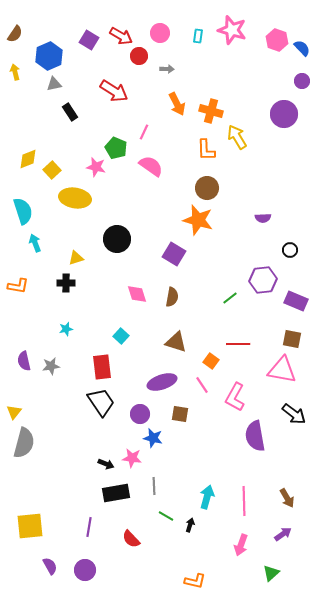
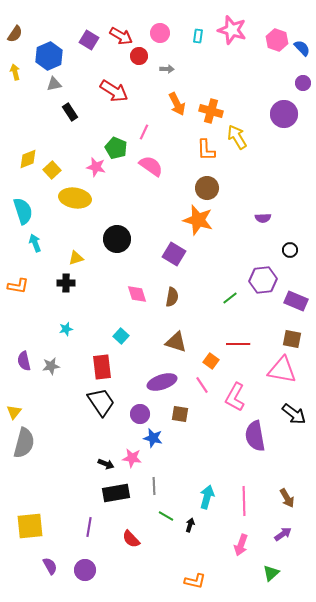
purple circle at (302, 81): moved 1 px right, 2 px down
